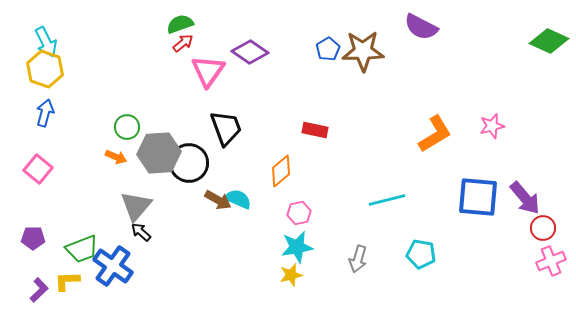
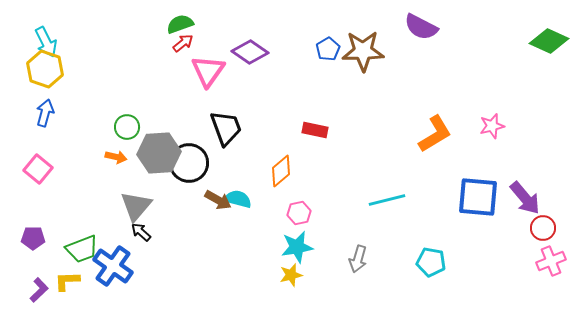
orange arrow: rotated 10 degrees counterclockwise
cyan semicircle: rotated 8 degrees counterclockwise
cyan pentagon: moved 10 px right, 8 px down
